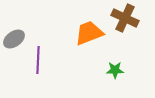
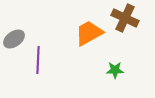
orange trapezoid: rotated 8 degrees counterclockwise
